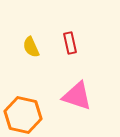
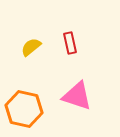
yellow semicircle: rotated 75 degrees clockwise
orange hexagon: moved 1 px right, 6 px up
